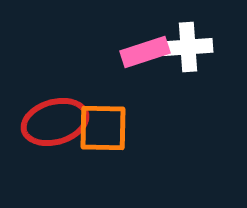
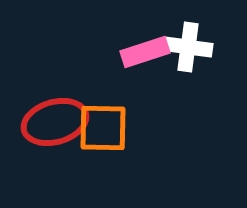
white cross: rotated 12 degrees clockwise
